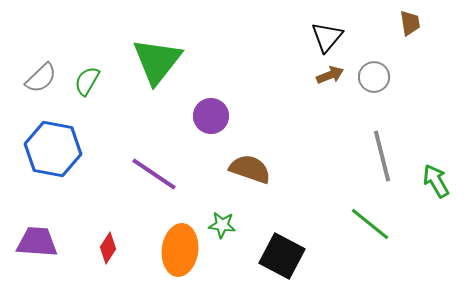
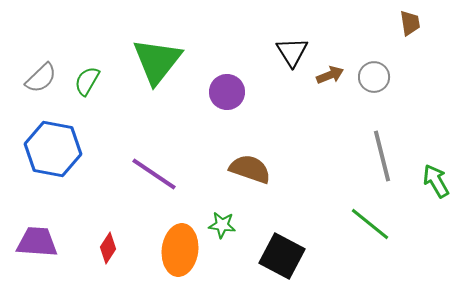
black triangle: moved 35 px left, 15 px down; rotated 12 degrees counterclockwise
purple circle: moved 16 px right, 24 px up
